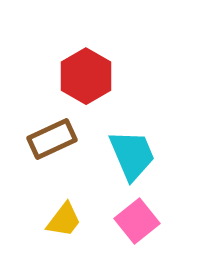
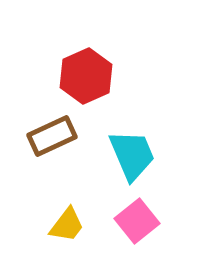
red hexagon: rotated 6 degrees clockwise
brown rectangle: moved 3 px up
yellow trapezoid: moved 3 px right, 5 px down
